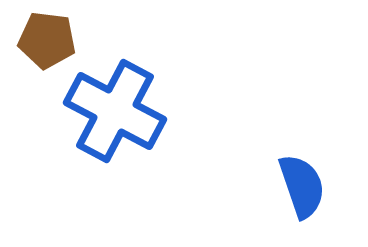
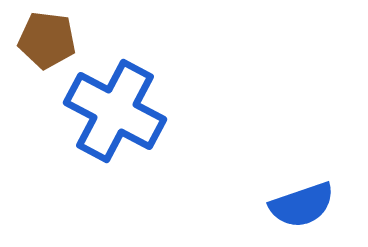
blue semicircle: moved 19 px down; rotated 90 degrees clockwise
